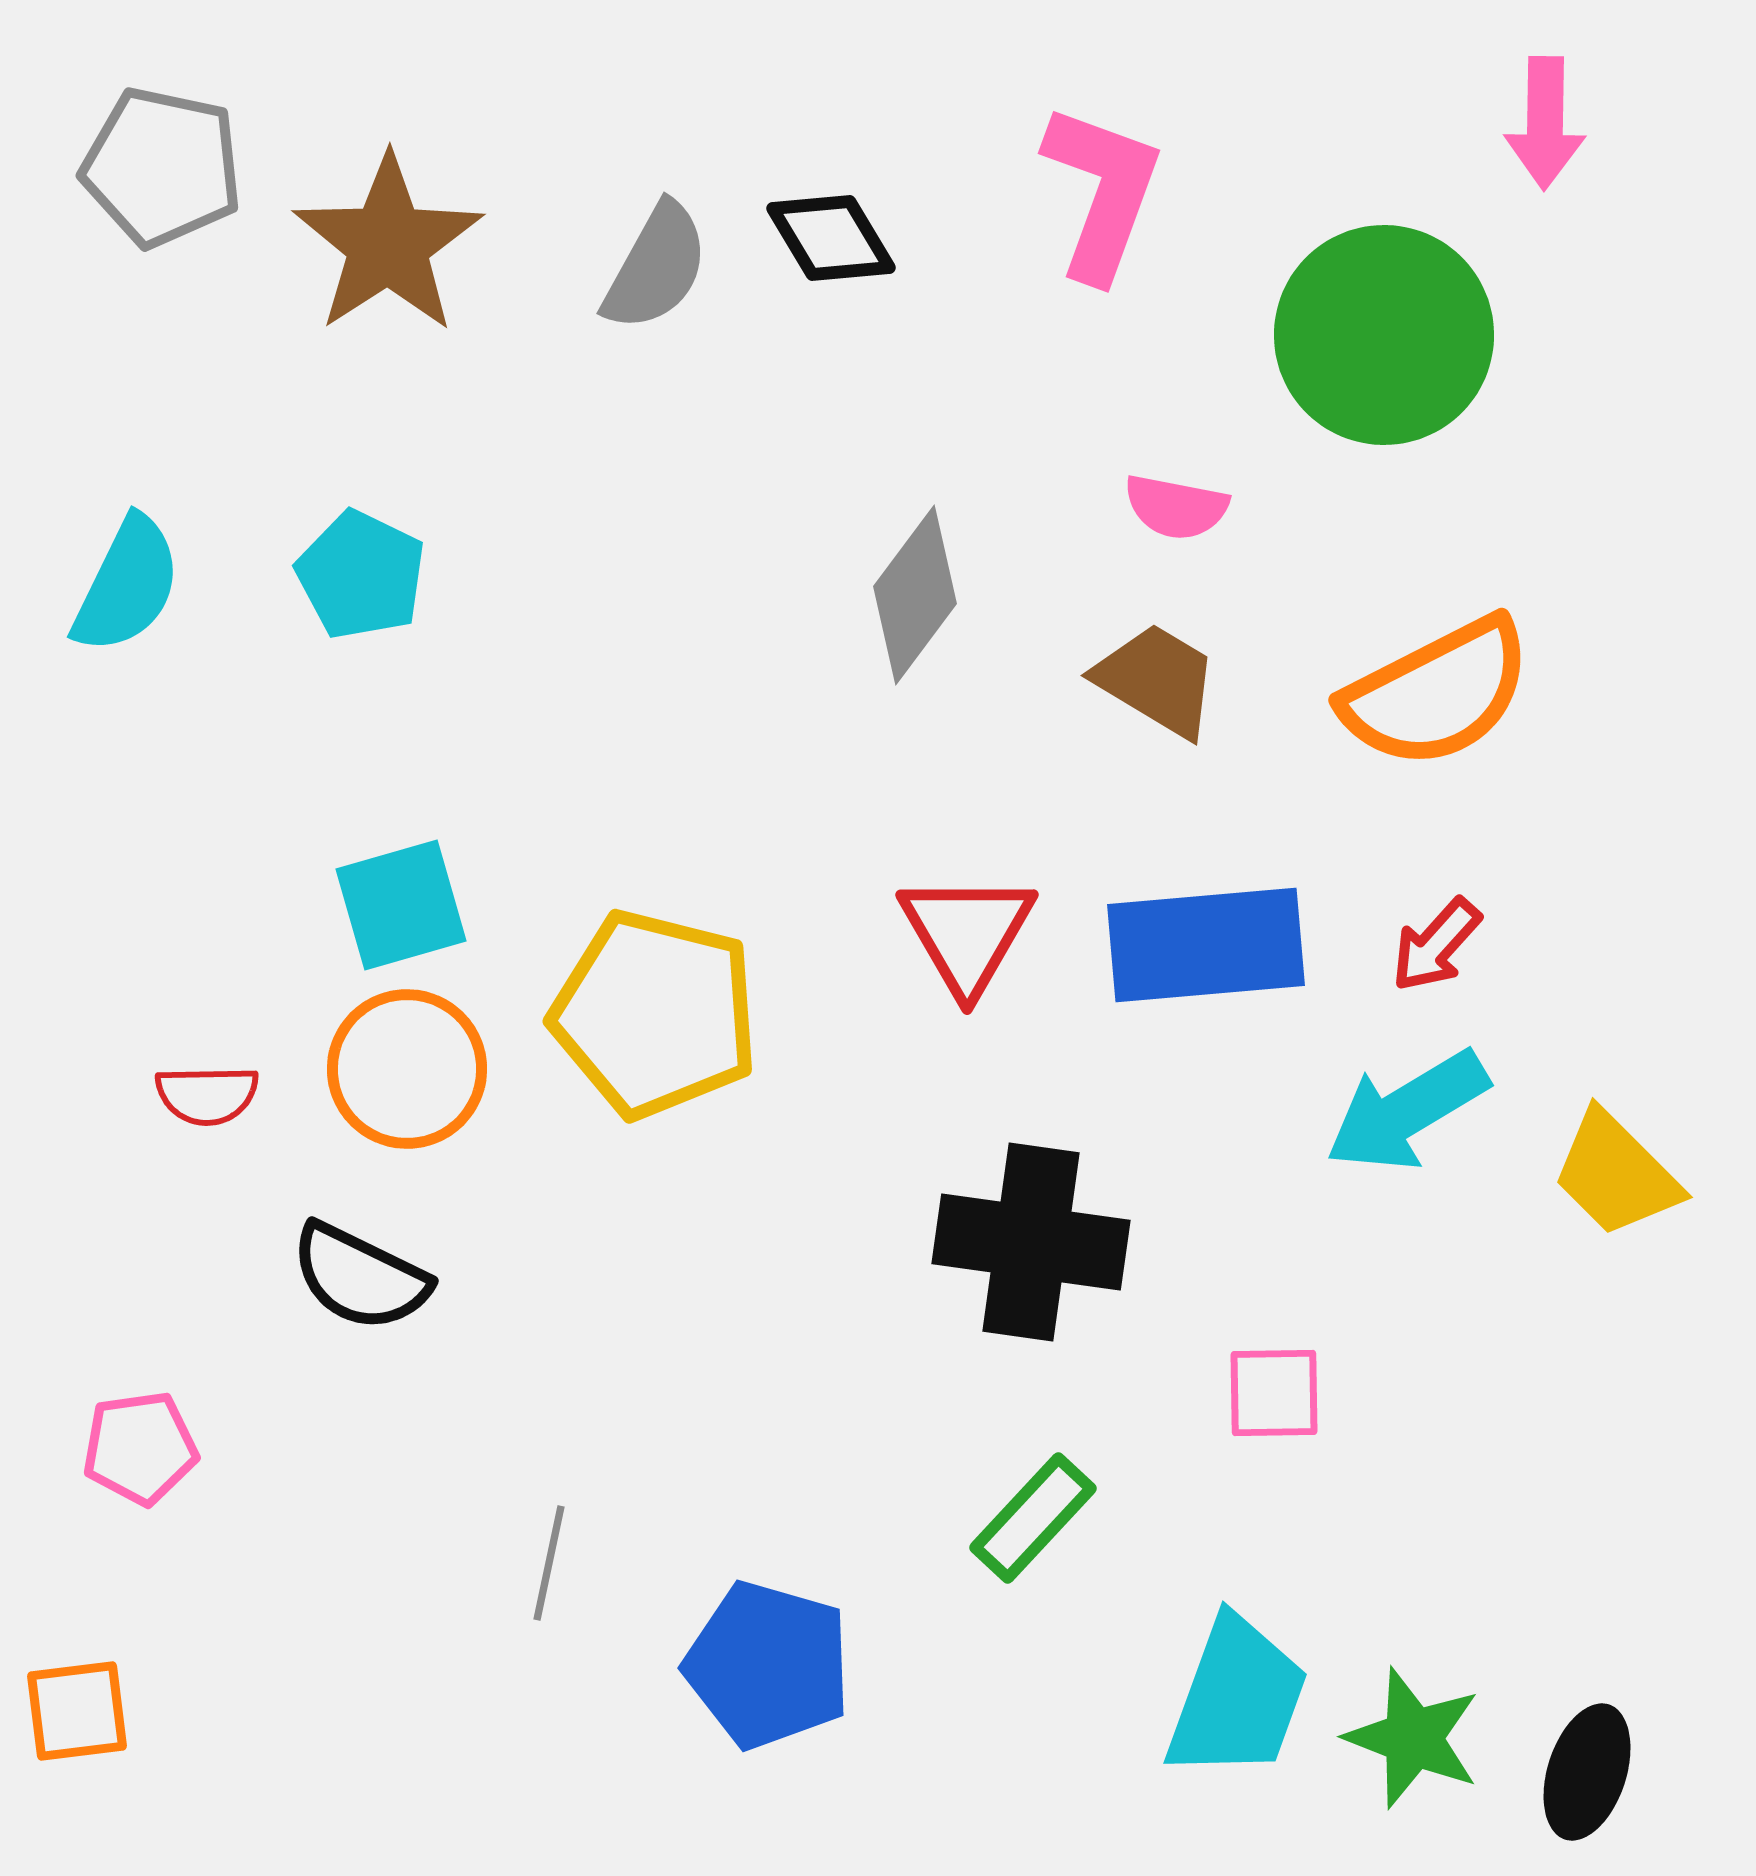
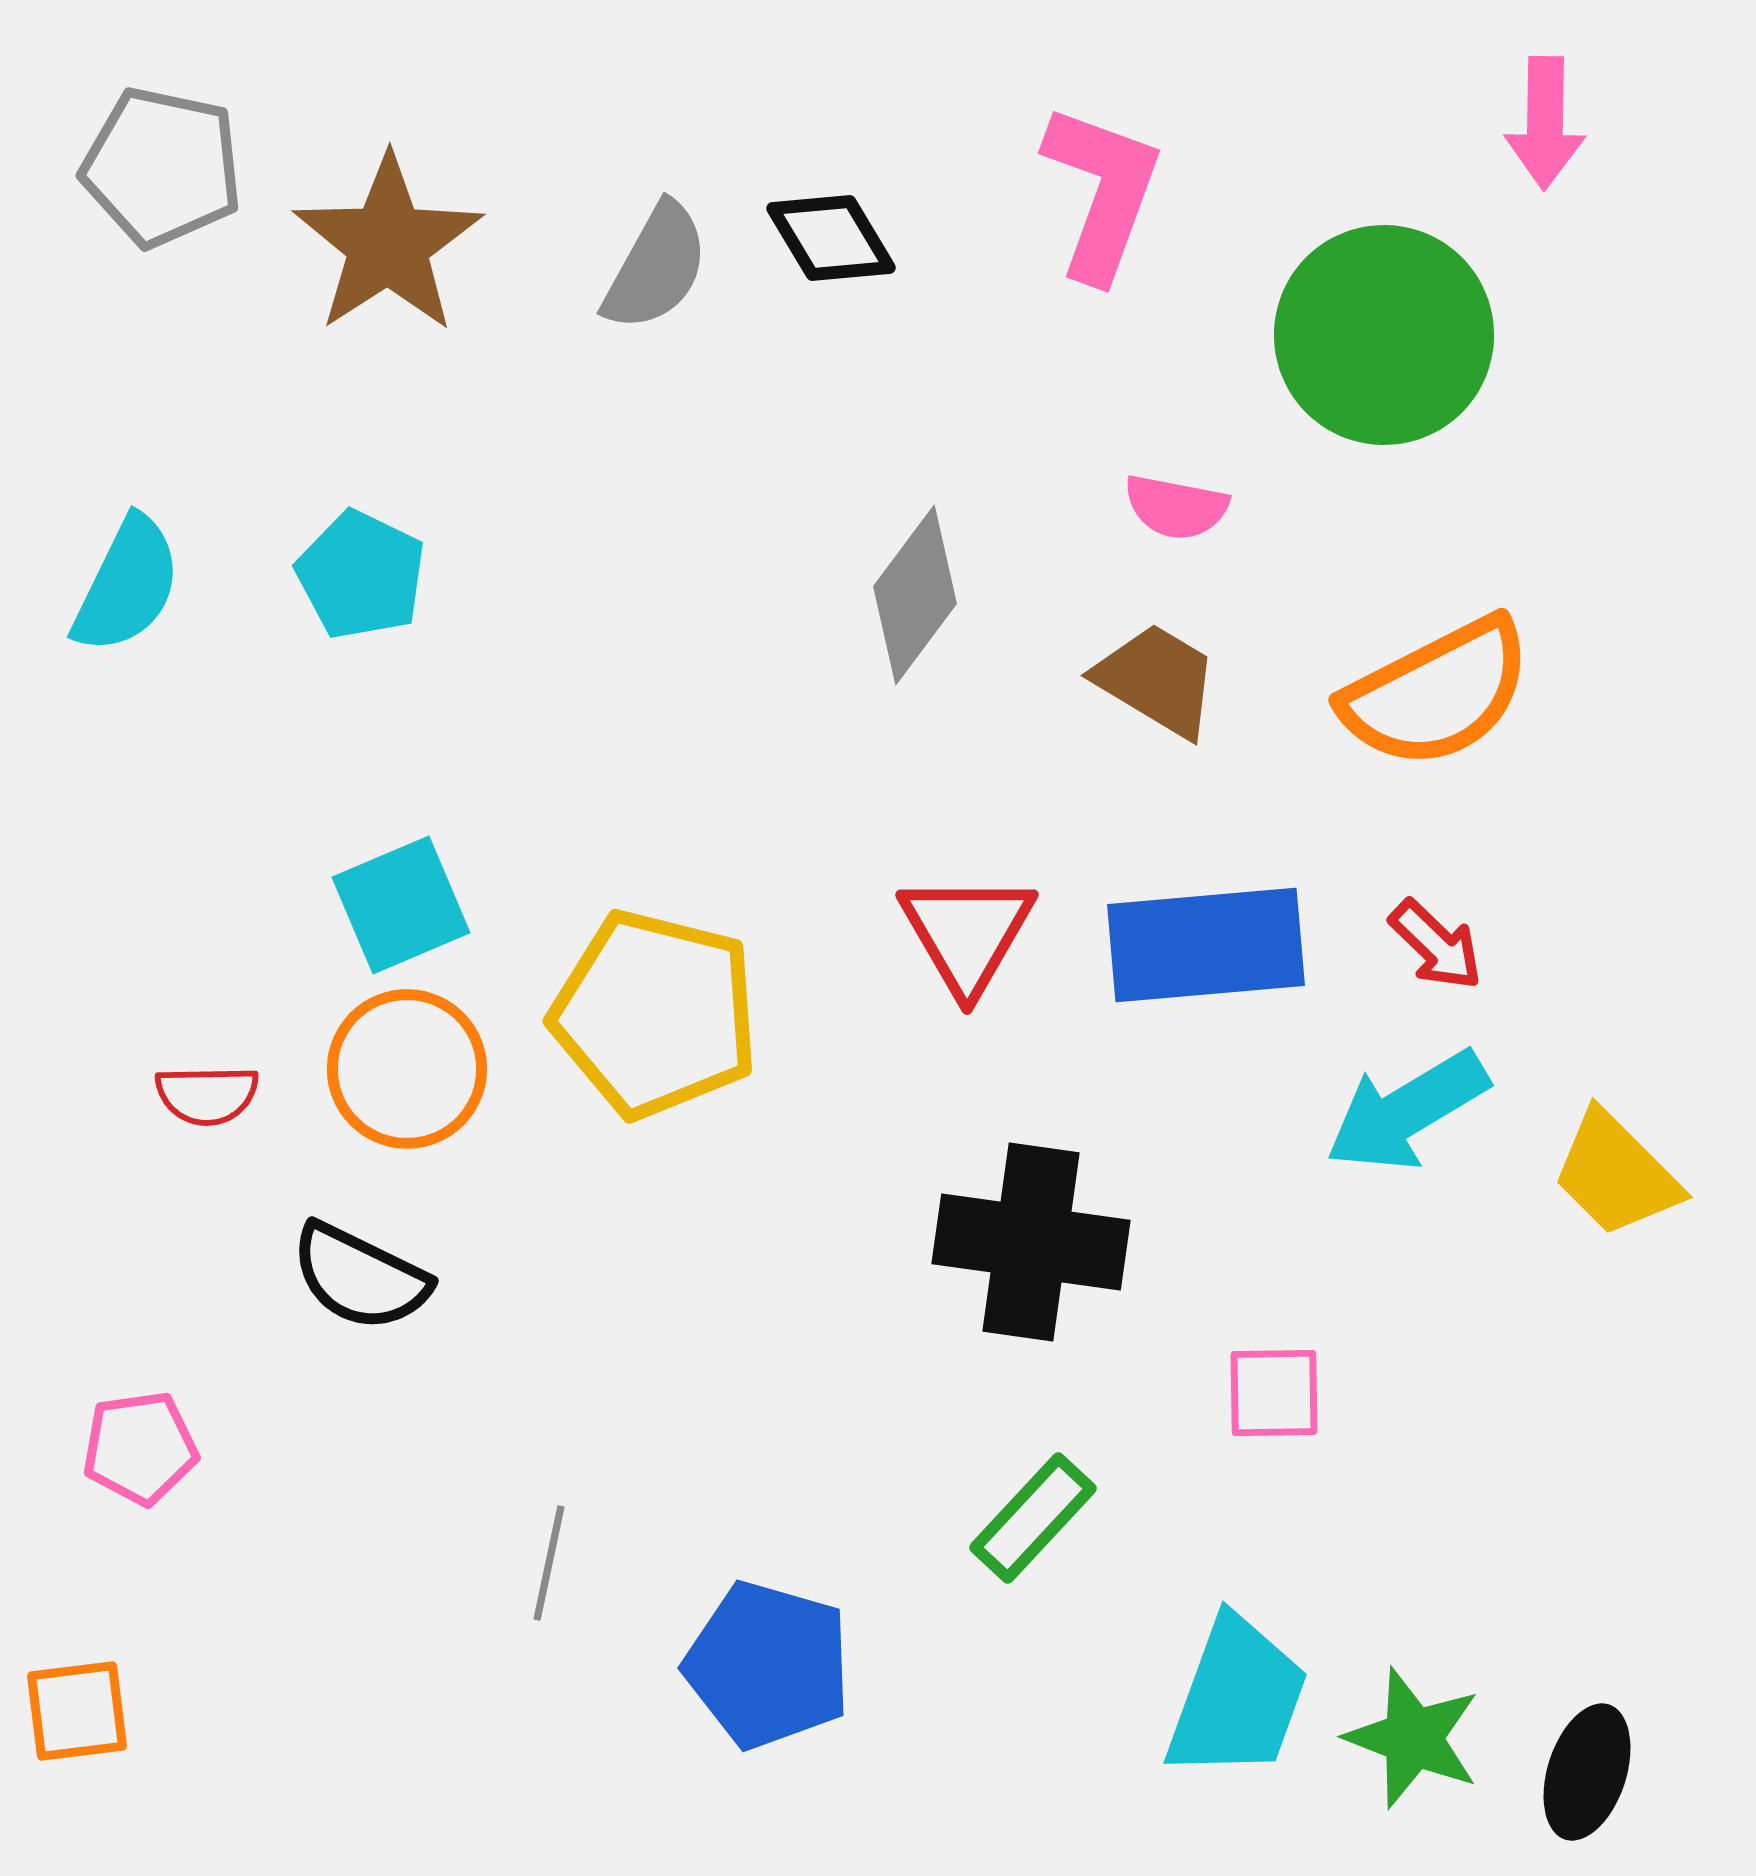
cyan square: rotated 7 degrees counterclockwise
red arrow: rotated 88 degrees counterclockwise
